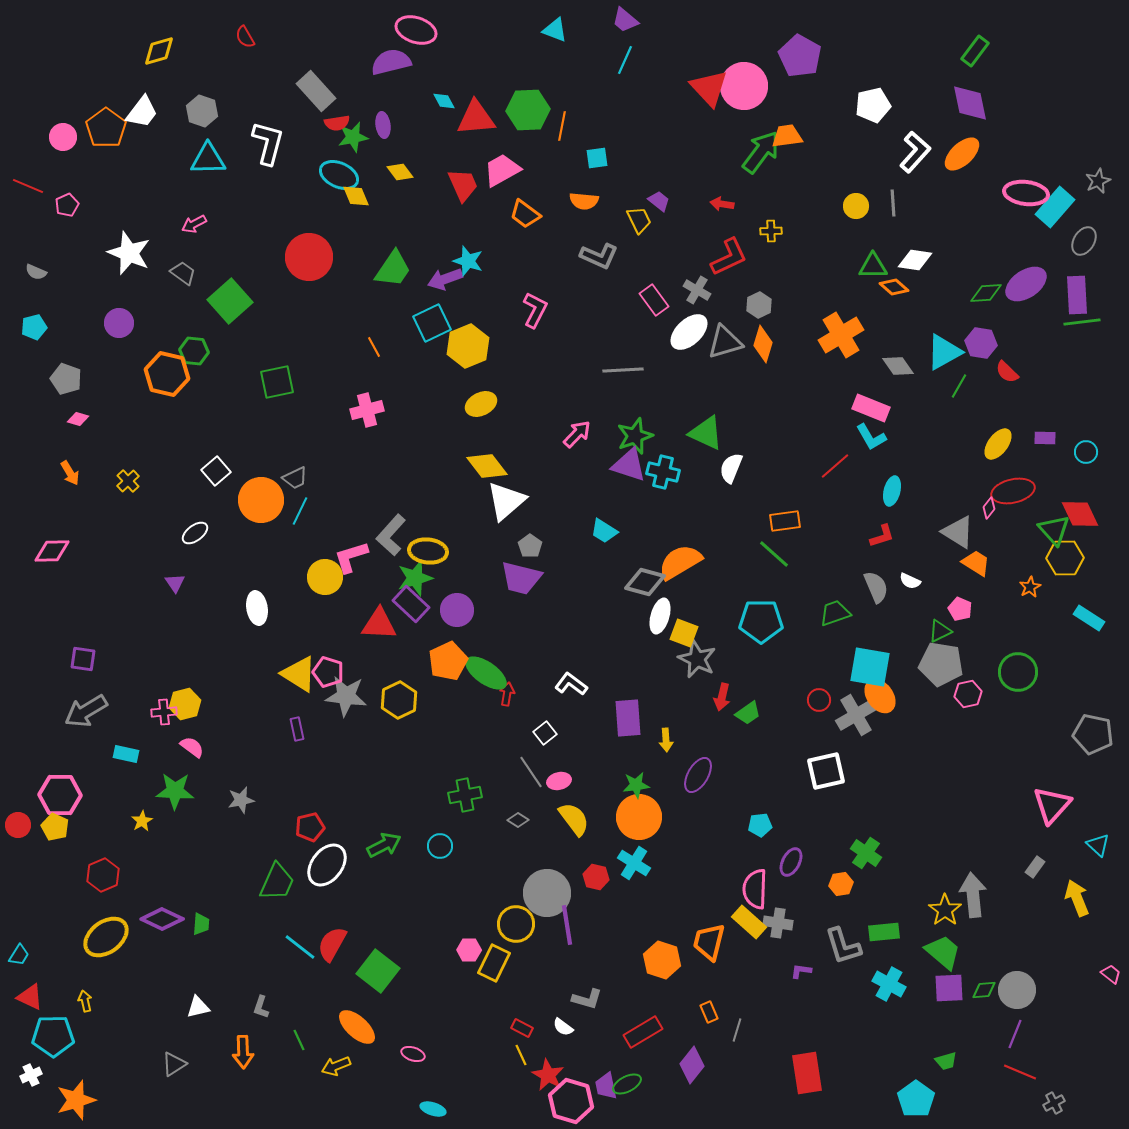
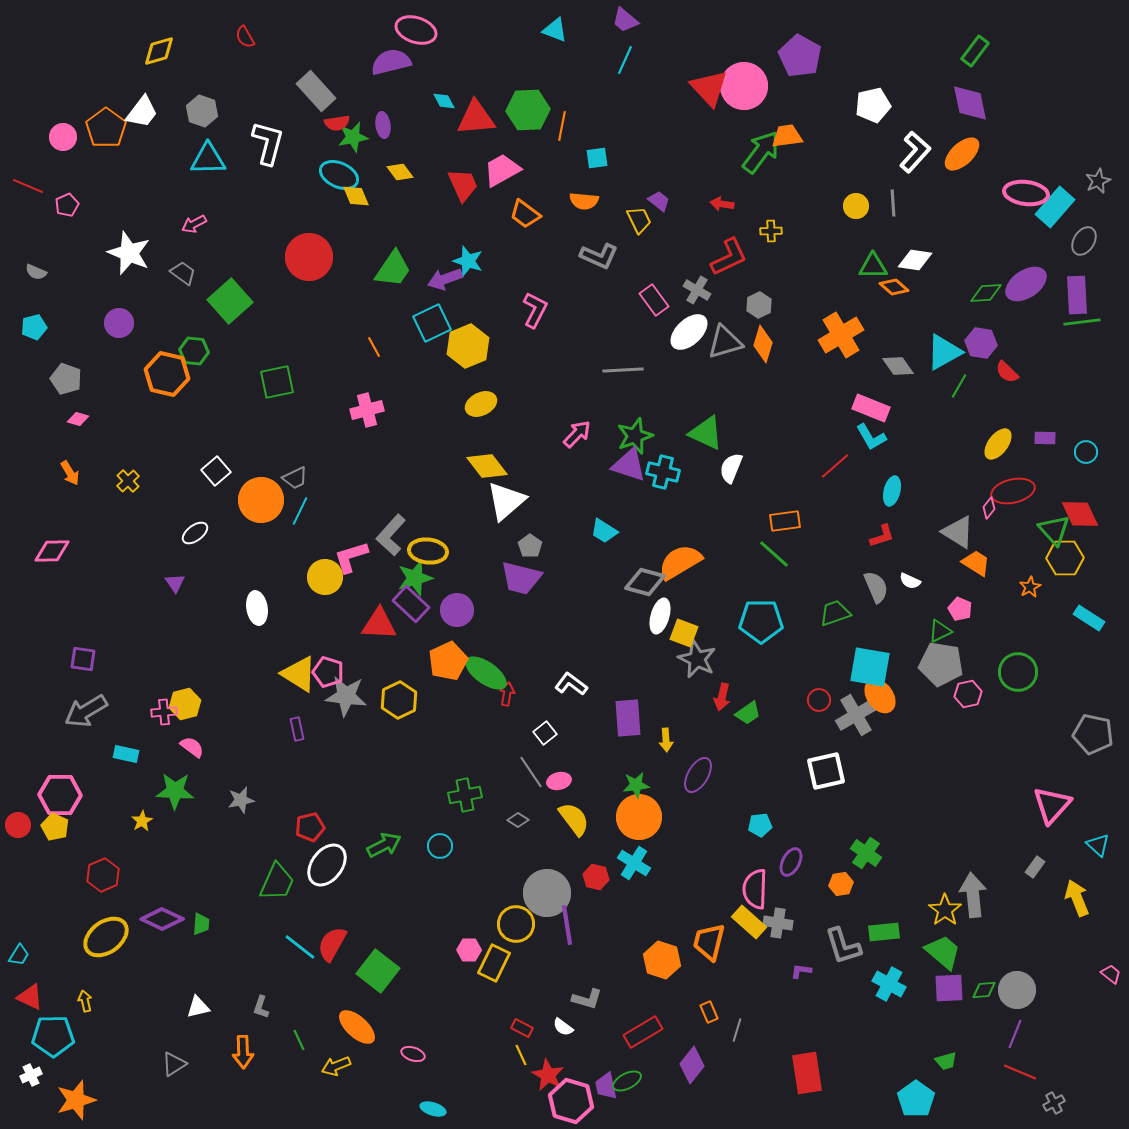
green ellipse at (627, 1084): moved 3 px up
